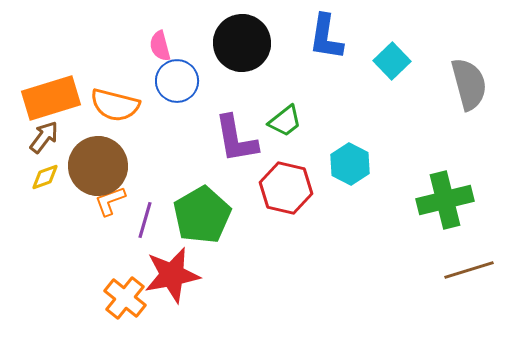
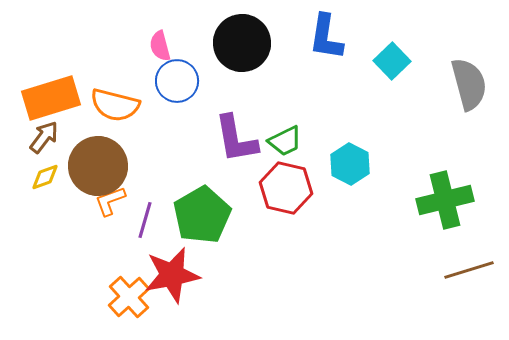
green trapezoid: moved 20 px down; rotated 12 degrees clockwise
orange cross: moved 4 px right, 1 px up; rotated 9 degrees clockwise
